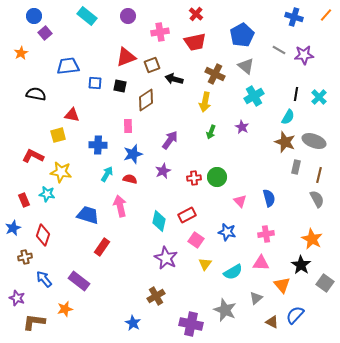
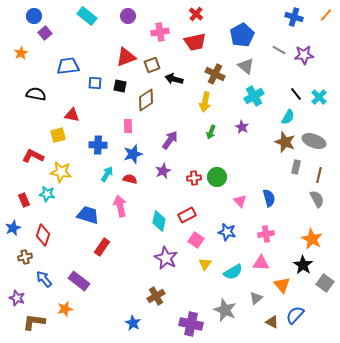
black line at (296, 94): rotated 48 degrees counterclockwise
black star at (301, 265): moved 2 px right
